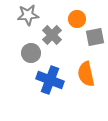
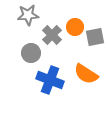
orange circle: moved 2 px left, 8 px down
orange semicircle: rotated 45 degrees counterclockwise
